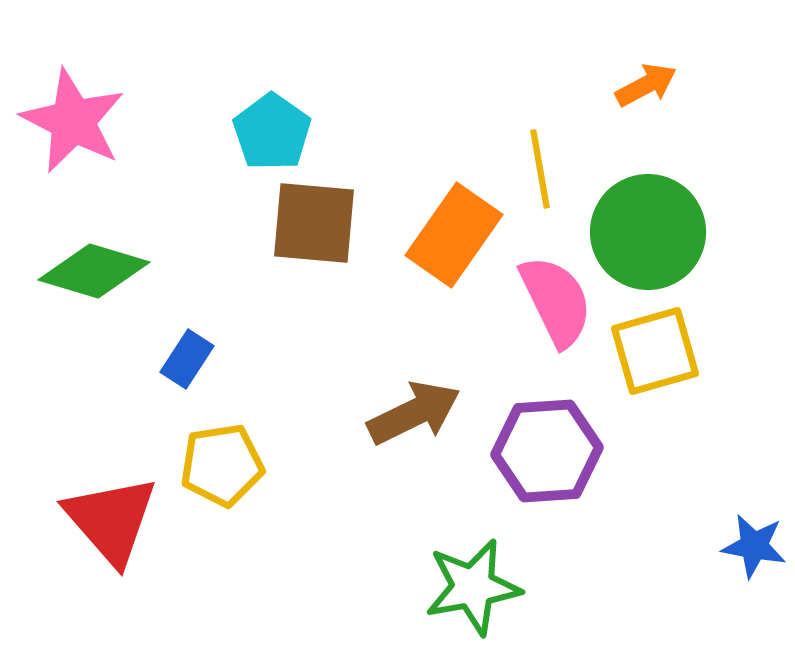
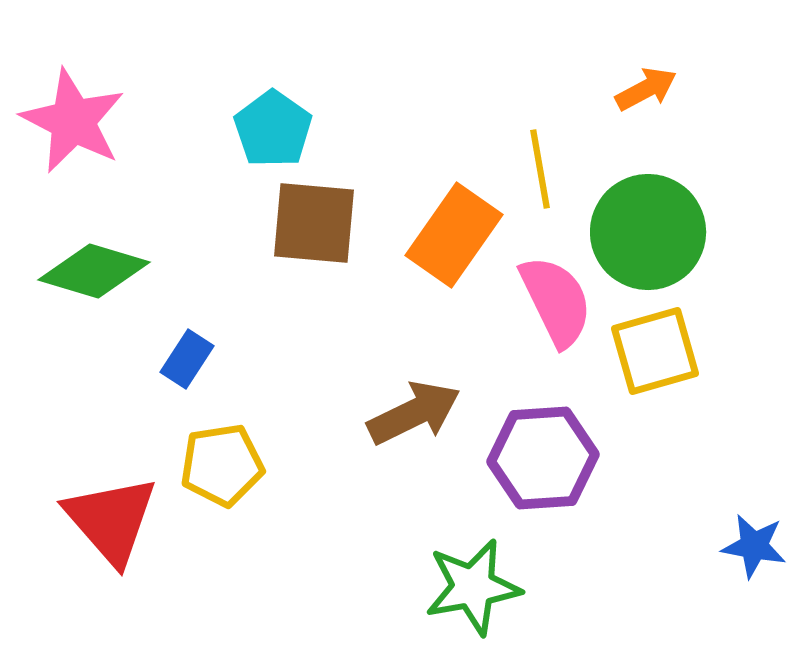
orange arrow: moved 4 px down
cyan pentagon: moved 1 px right, 3 px up
purple hexagon: moved 4 px left, 7 px down
